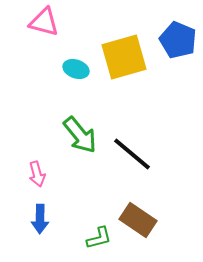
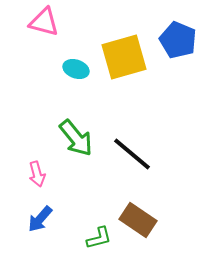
green arrow: moved 4 px left, 3 px down
blue arrow: rotated 40 degrees clockwise
